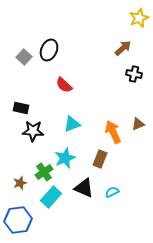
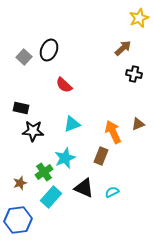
brown rectangle: moved 1 px right, 3 px up
